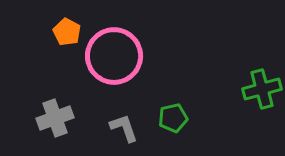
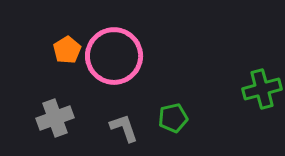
orange pentagon: moved 18 px down; rotated 12 degrees clockwise
